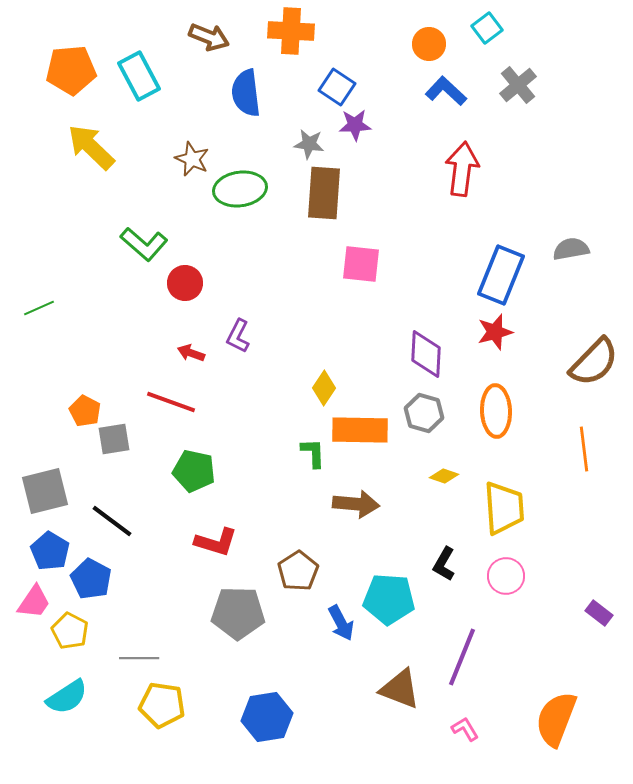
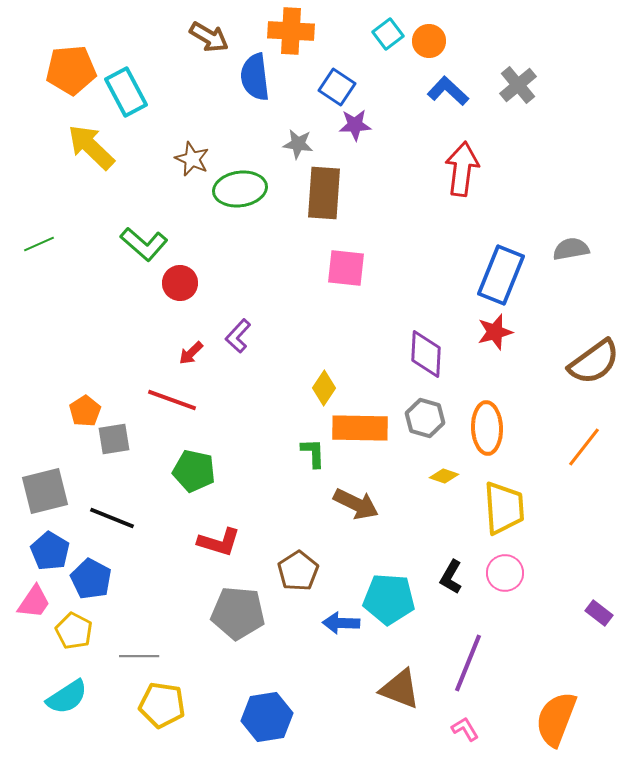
cyan square at (487, 28): moved 99 px left, 6 px down
brown arrow at (209, 37): rotated 9 degrees clockwise
orange circle at (429, 44): moved 3 px up
cyan rectangle at (139, 76): moved 13 px left, 16 px down
blue L-shape at (446, 91): moved 2 px right
blue semicircle at (246, 93): moved 9 px right, 16 px up
gray star at (309, 144): moved 11 px left
pink square at (361, 264): moved 15 px left, 4 px down
red circle at (185, 283): moved 5 px left
green line at (39, 308): moved 64 px up
purple L-shape at (238, 336): rotated 16 degrees clockwise
red arrow at (191, 353): rotated 64 degrees counterclockwise
brown semicircle at (594, 362): rotated 10 degrees clockwise
red line at (171, 402): moved 1 px right, 2 px up
orange pentagon at (85, 411): rotated 12 degrees clockwise
orange ellipse at (496, 411): moved 9 px left, 17 px down
gray hexagon at (424, 413): moved 1 px right, 5 px down
orange rectangle at (360, 430): moved 2 px up
orange line at (584, 449): moved 2 px up; rotated 45 degrees clockwise
brown arrow at (356, 504): rotated 21 degrees clockwise
black line at (112, 521): moved 3 px up; rotated 15 degrees counterclockwise
red L-shape at (216, 542): moved 3 px right
black L-shape at (444, 564): moved 7 px right, 13 px down
pink circle at (506, 576): moved 1 px left, 3 px up
gray pentagon at (238, 613): rotated 4 degrees clockwise
blue arrow at (341, 623): rotated 120 degrees clockwise
yellow pentagon at (70, 631): moved 4 px right
purple line at (462, 657): moved 6 px right, 6 px down
gray line at (139, 658): moved 2 px up
